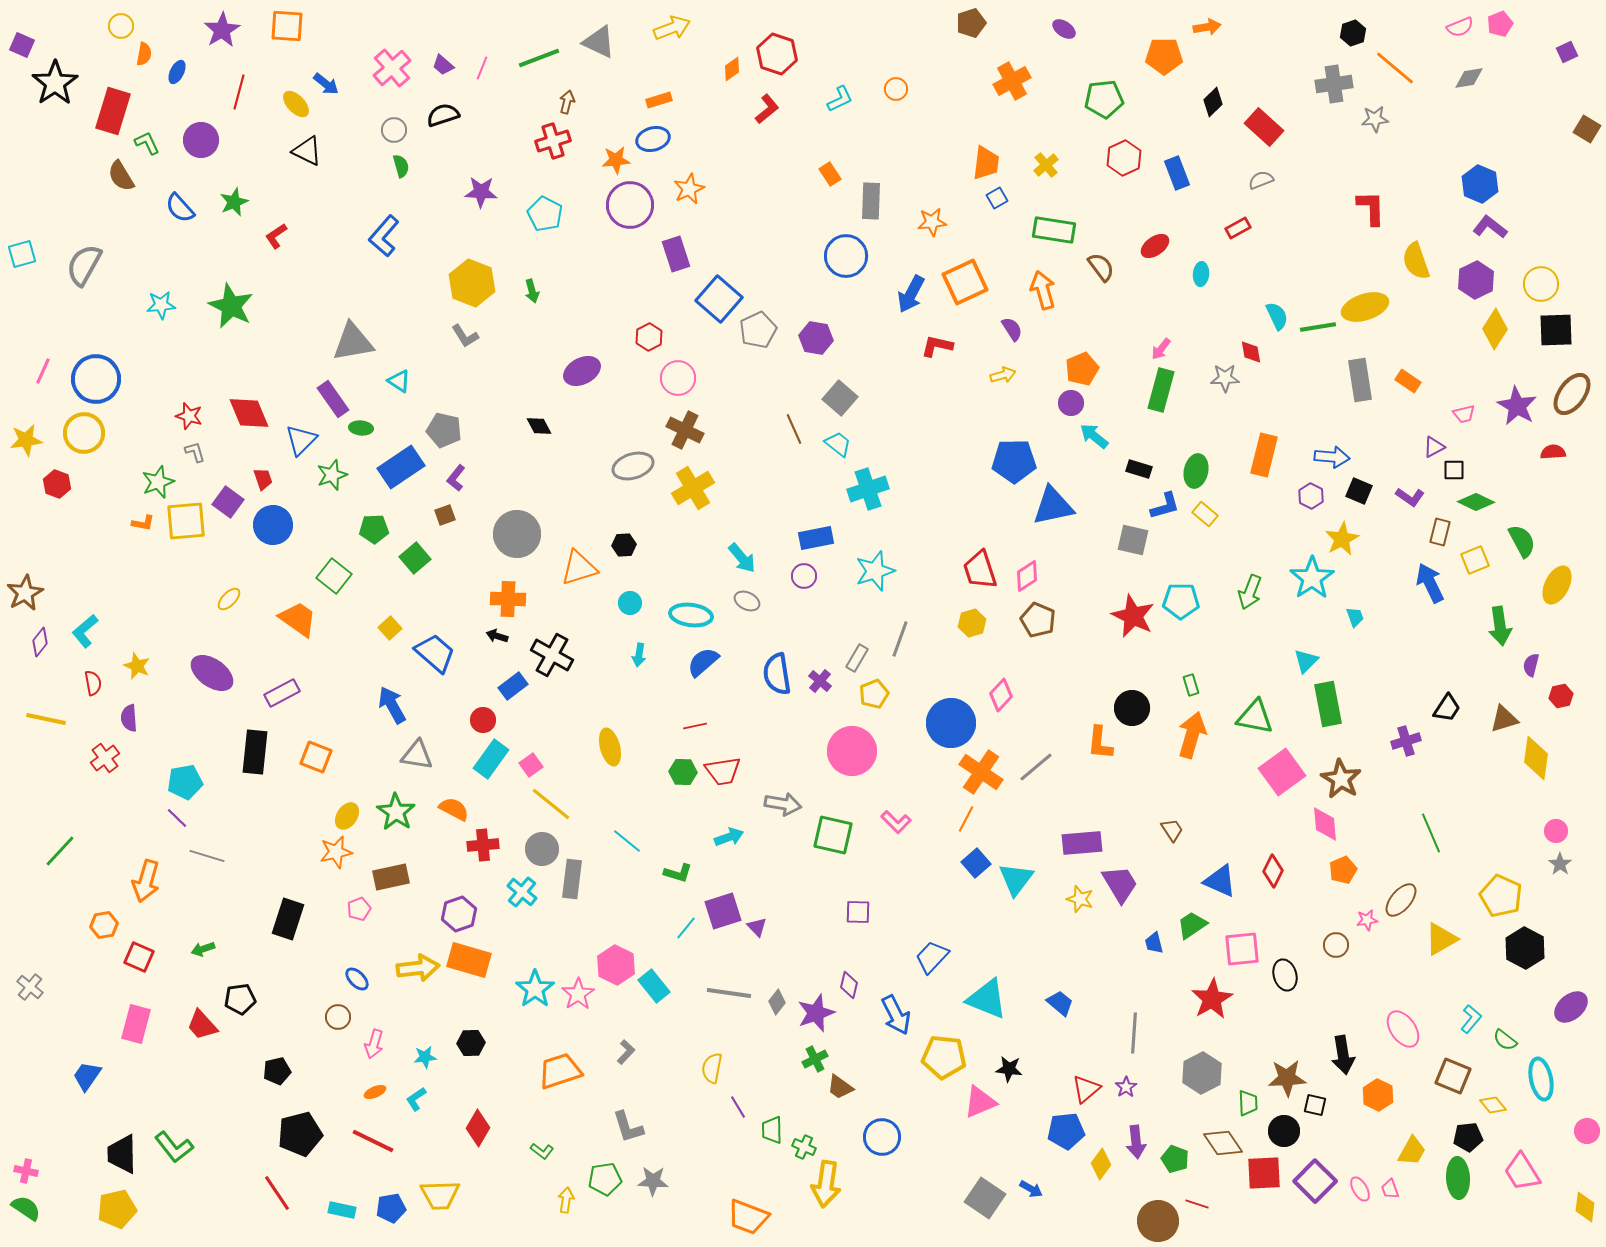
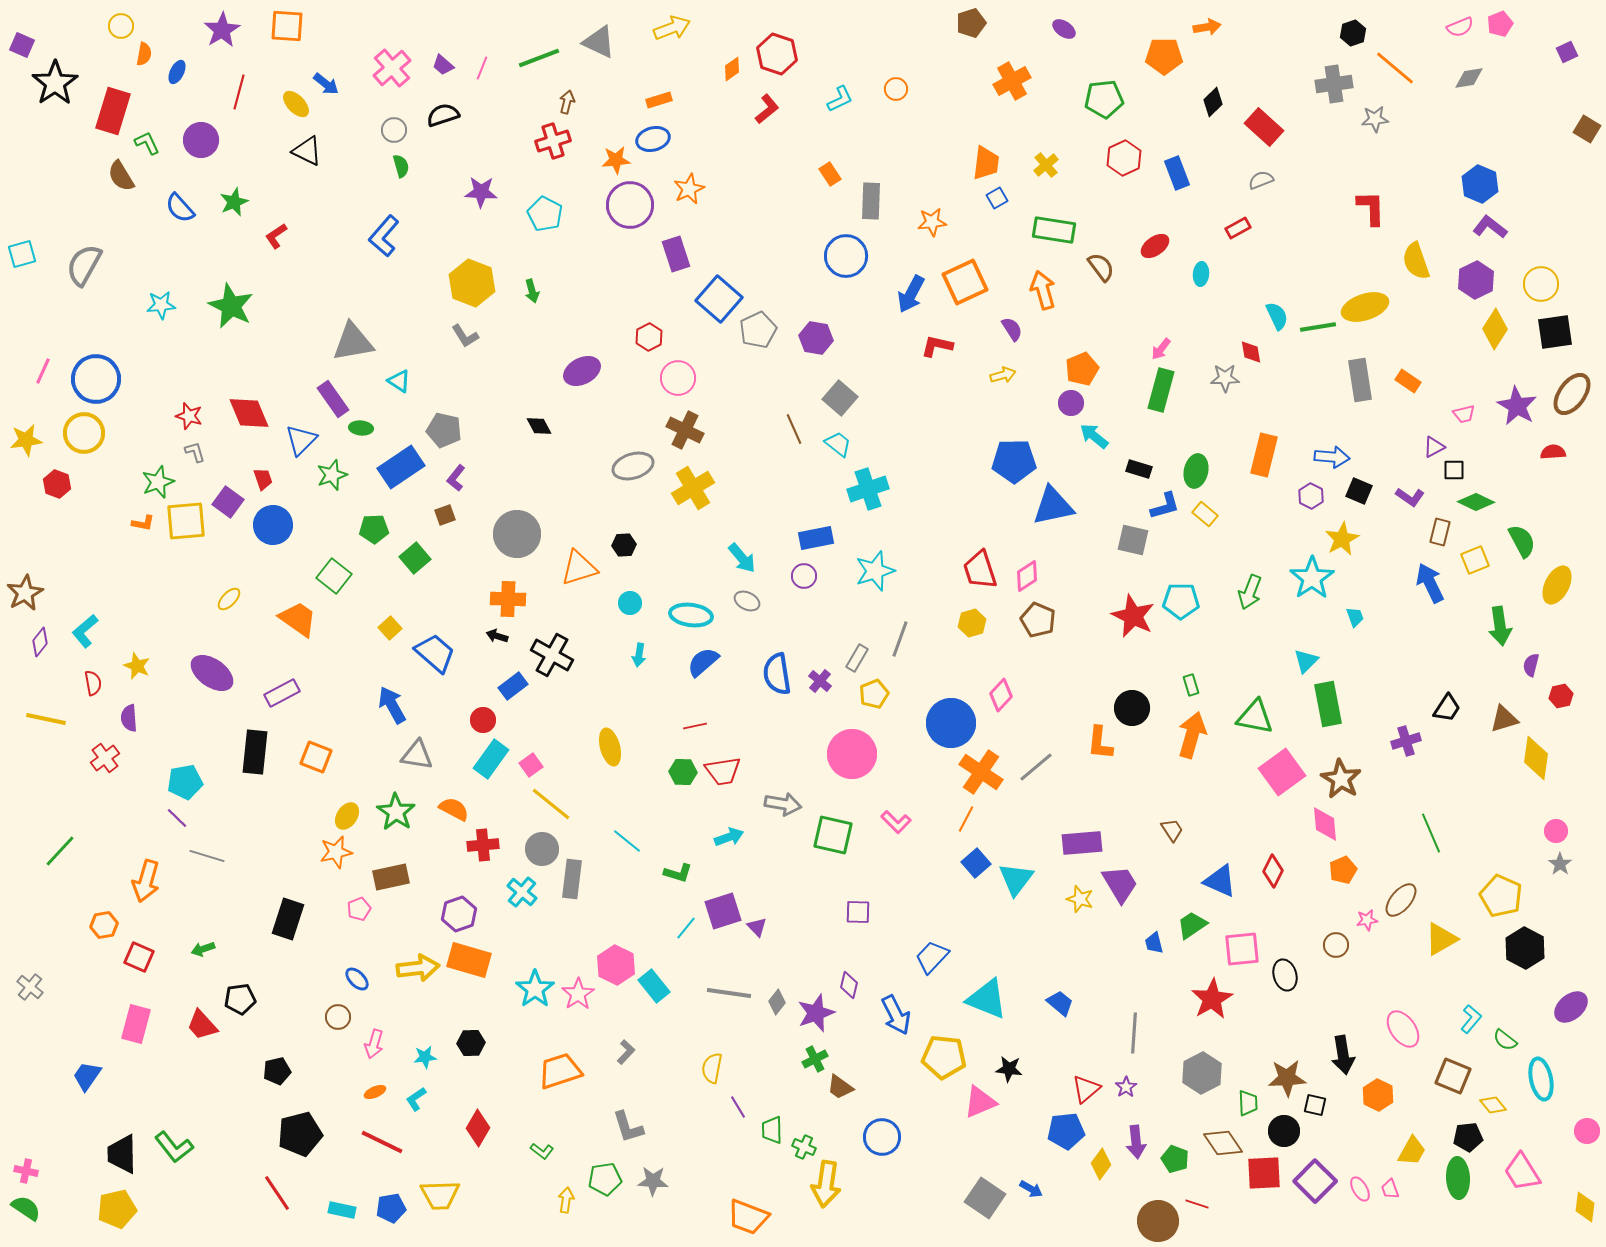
black square at (1556, 330): moved 1 px left, 2 px down; rotated 6 degrees counterclockwise
pink circle at (852, 751): moved 3 px down
red line at (373, 1141): moved 9 px right, 1 px down
